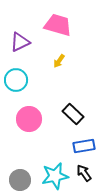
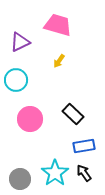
pink circle: moved 1 px right
cyan star: moved 3 px up; rotated 24 degrees counterclockwise
gray circle: moved 1 px up
